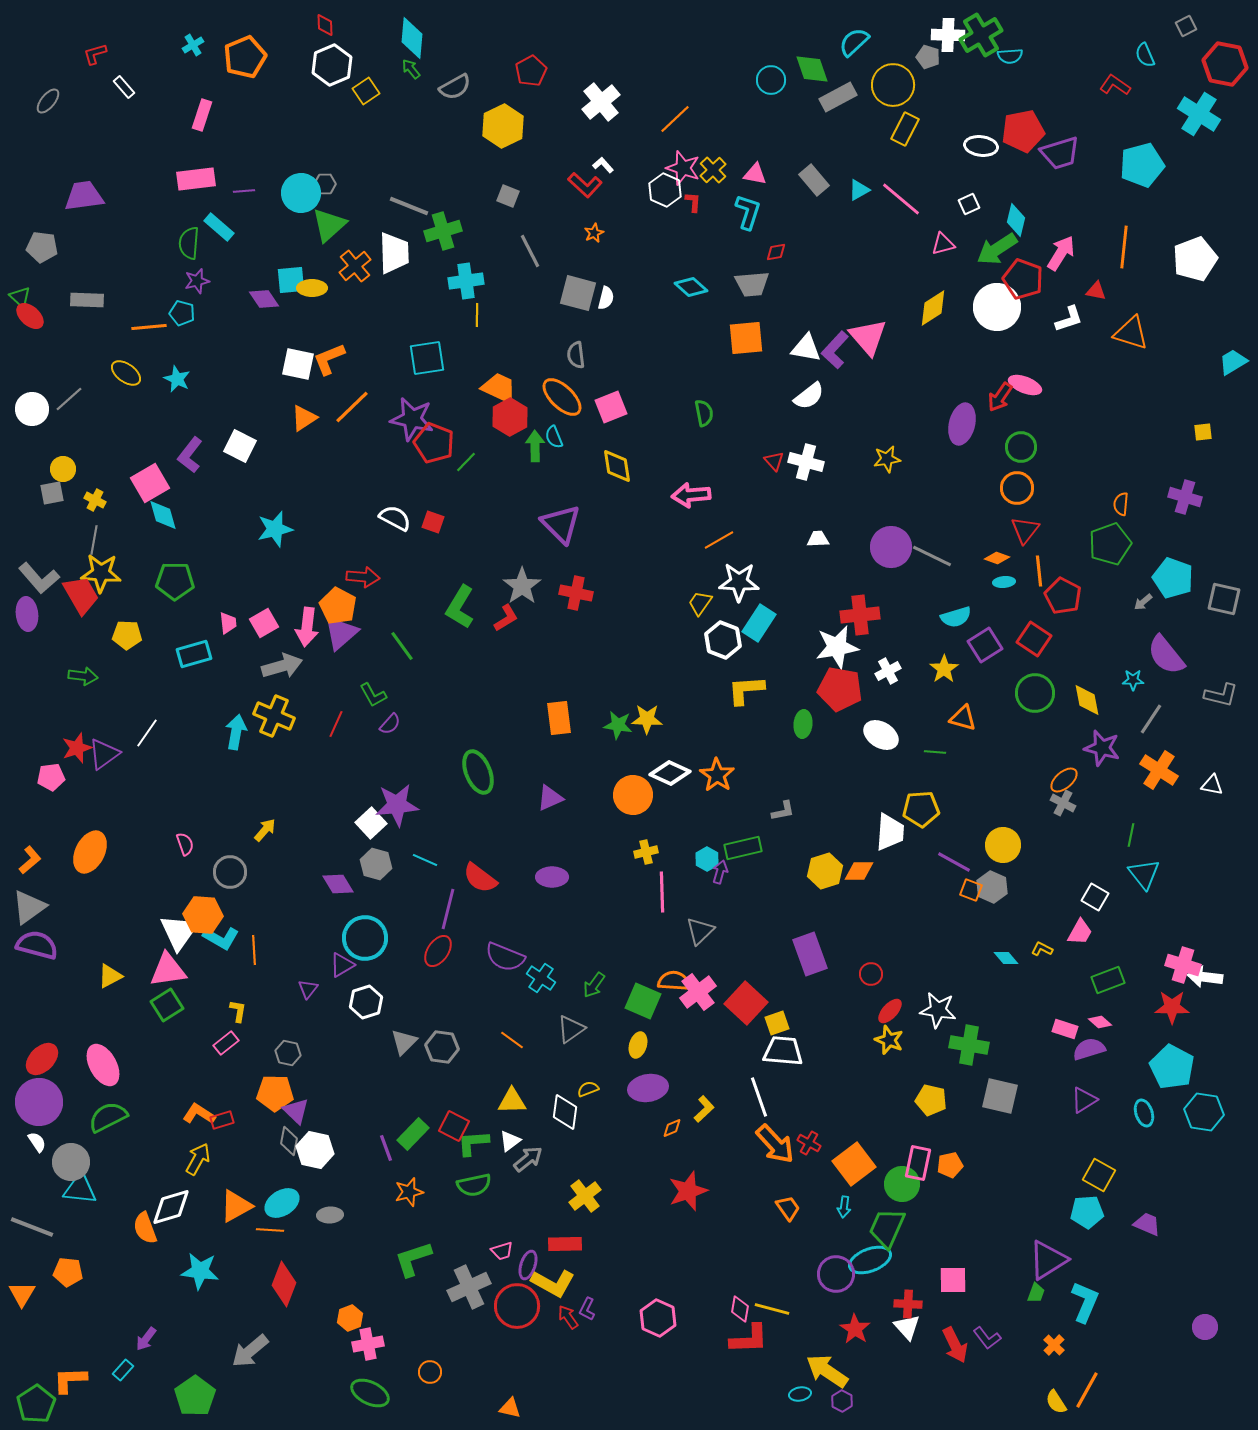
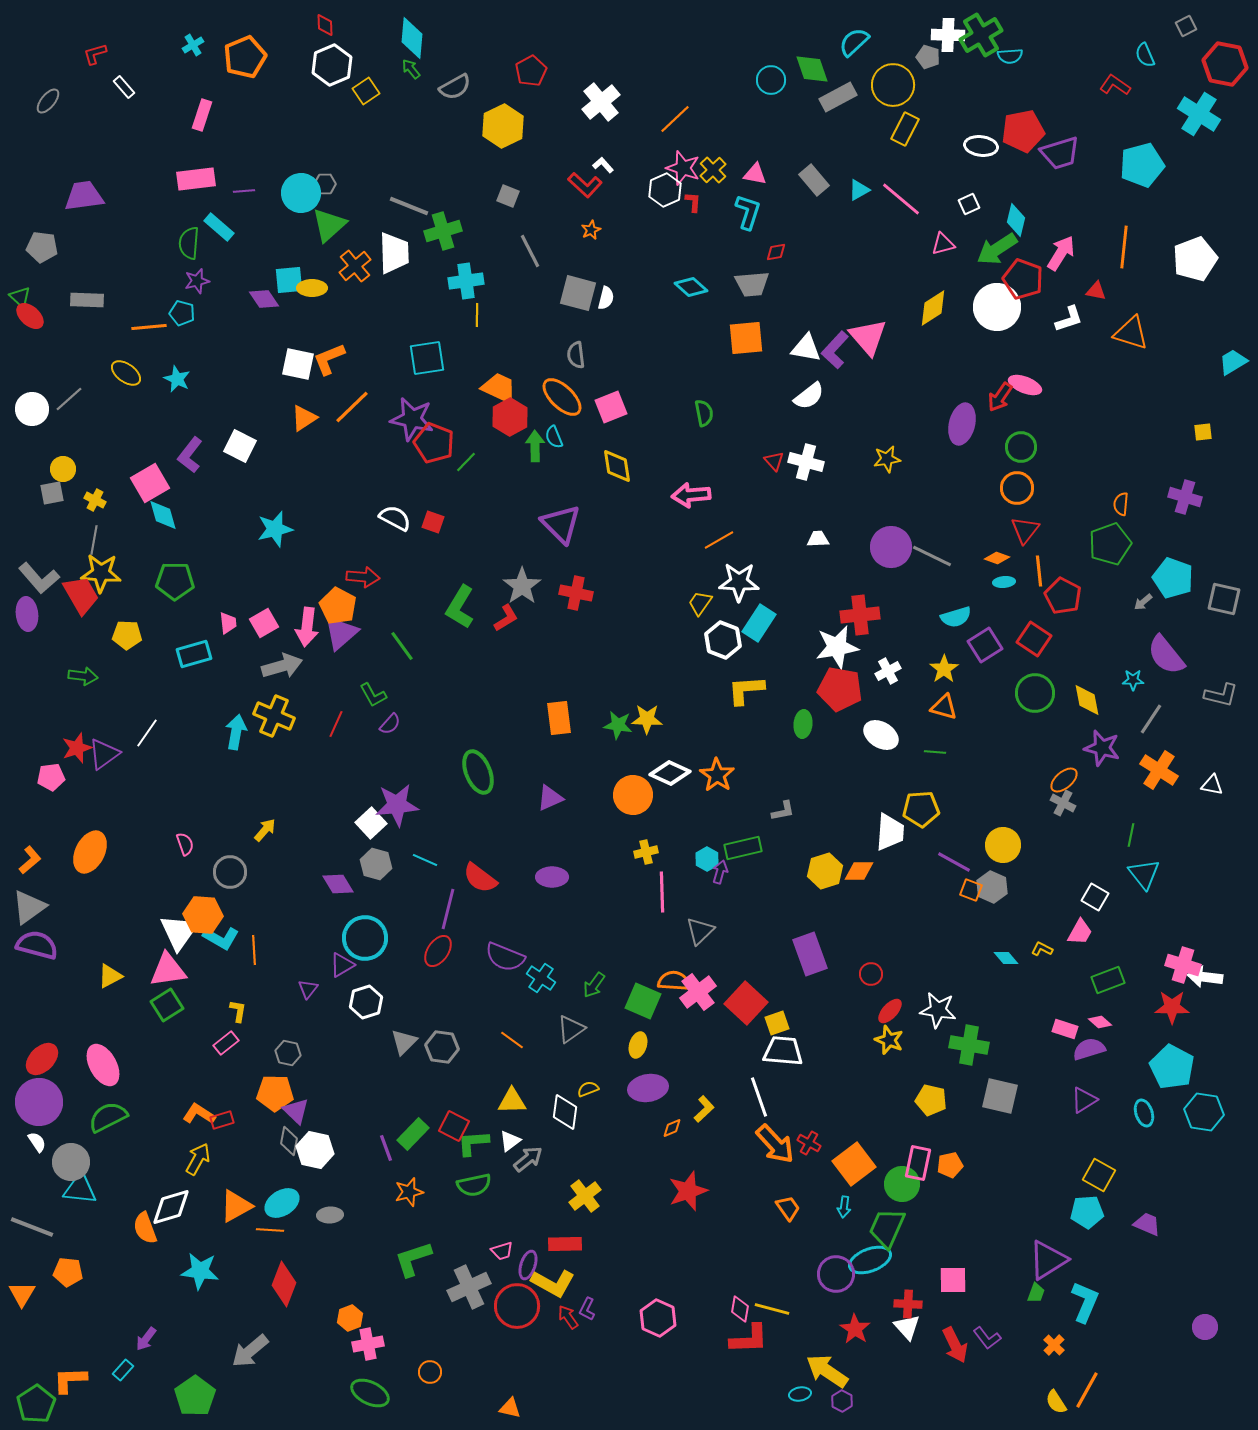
white hexagon at (665, 190): rotated 12 degrees clockwise
orange star at (594, 233): moved 3 px left, 3 px up
cyan square at (291, 280): moved 2 px left
orange triangle at (963, 718): moved 19 px left, 11 px up
